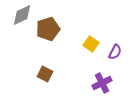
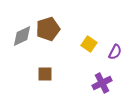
gray diamond: moved 21 px down
yellow square: moved 2 px left
brown square: rotated 28 degrees counterclockwise
